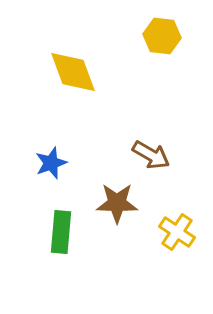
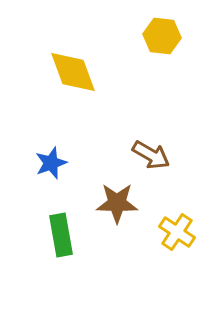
green rectangle: moved 3 px down; rotated 15 degrees counterclockwise
